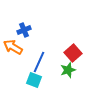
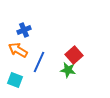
orange arrow: moved 5 px right, 3 px down
red square: moved 1 px right, 2 px down
green star: rotated 28 degrees clockwise
cyan square: moved 19 px left
